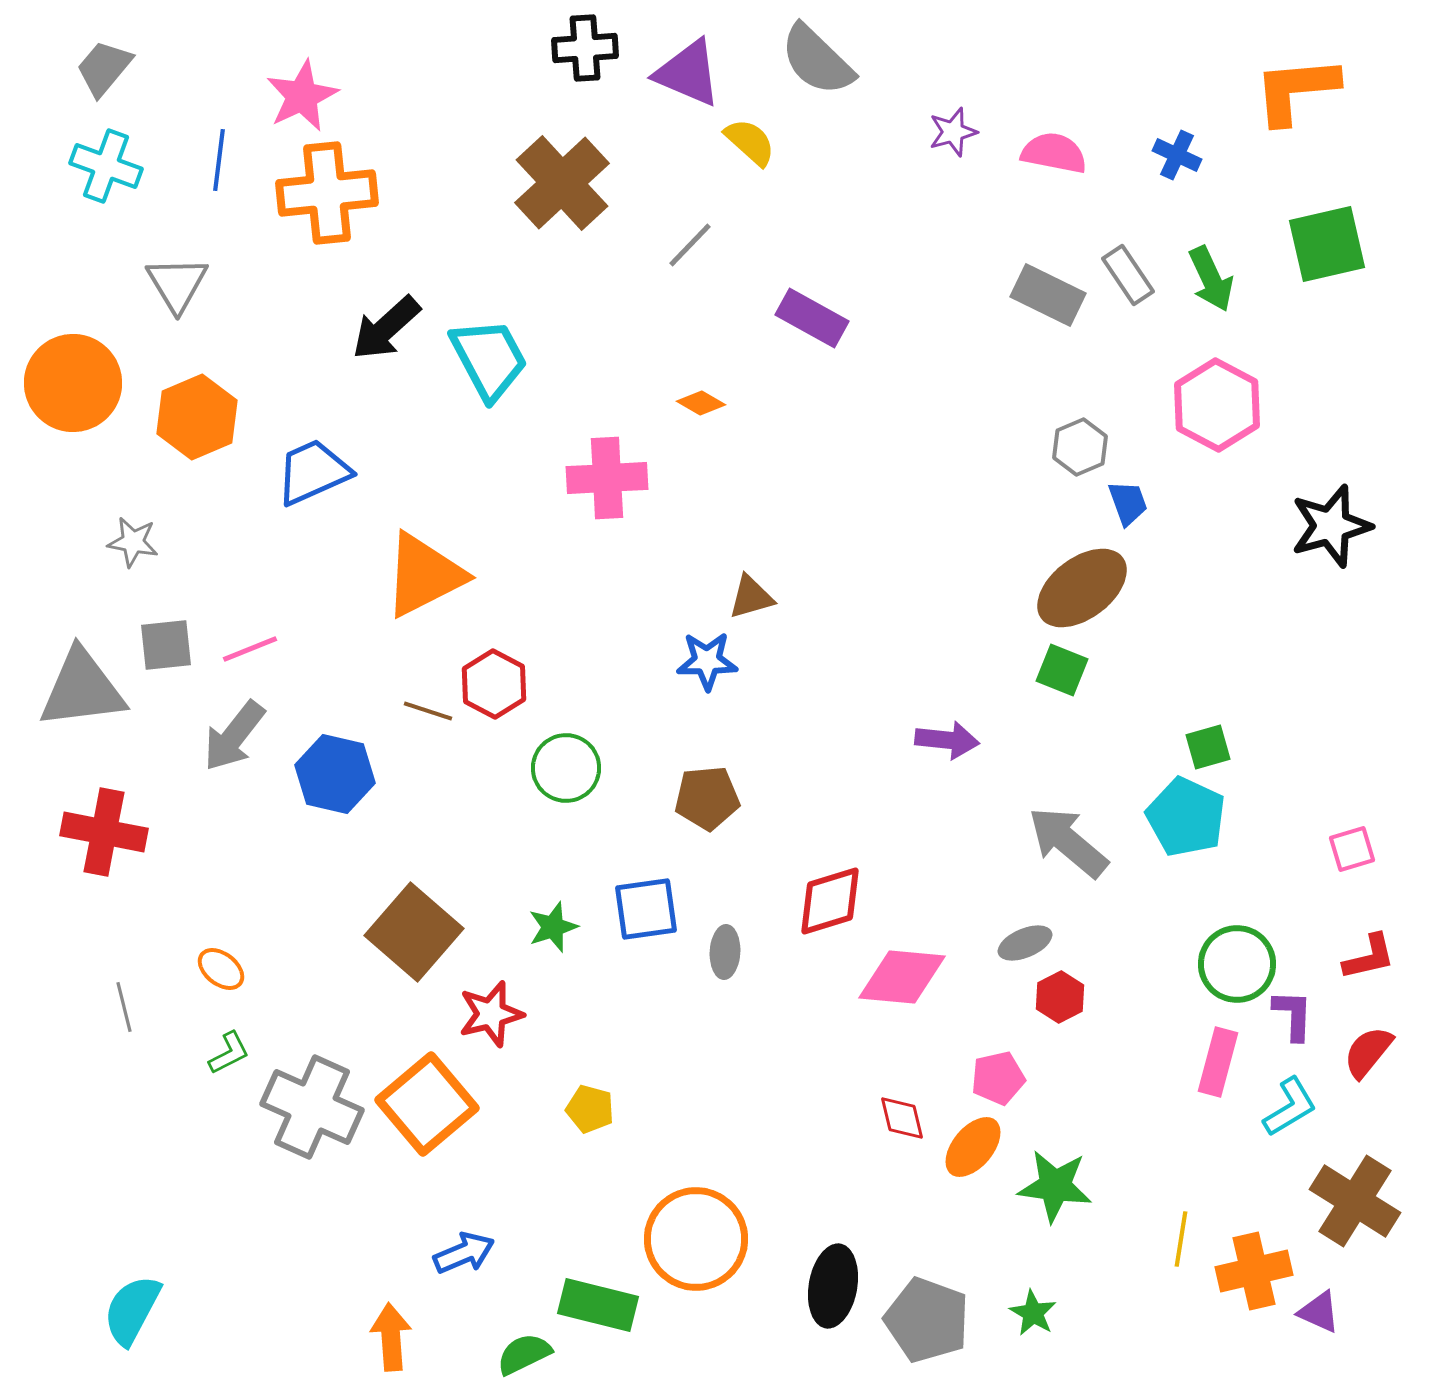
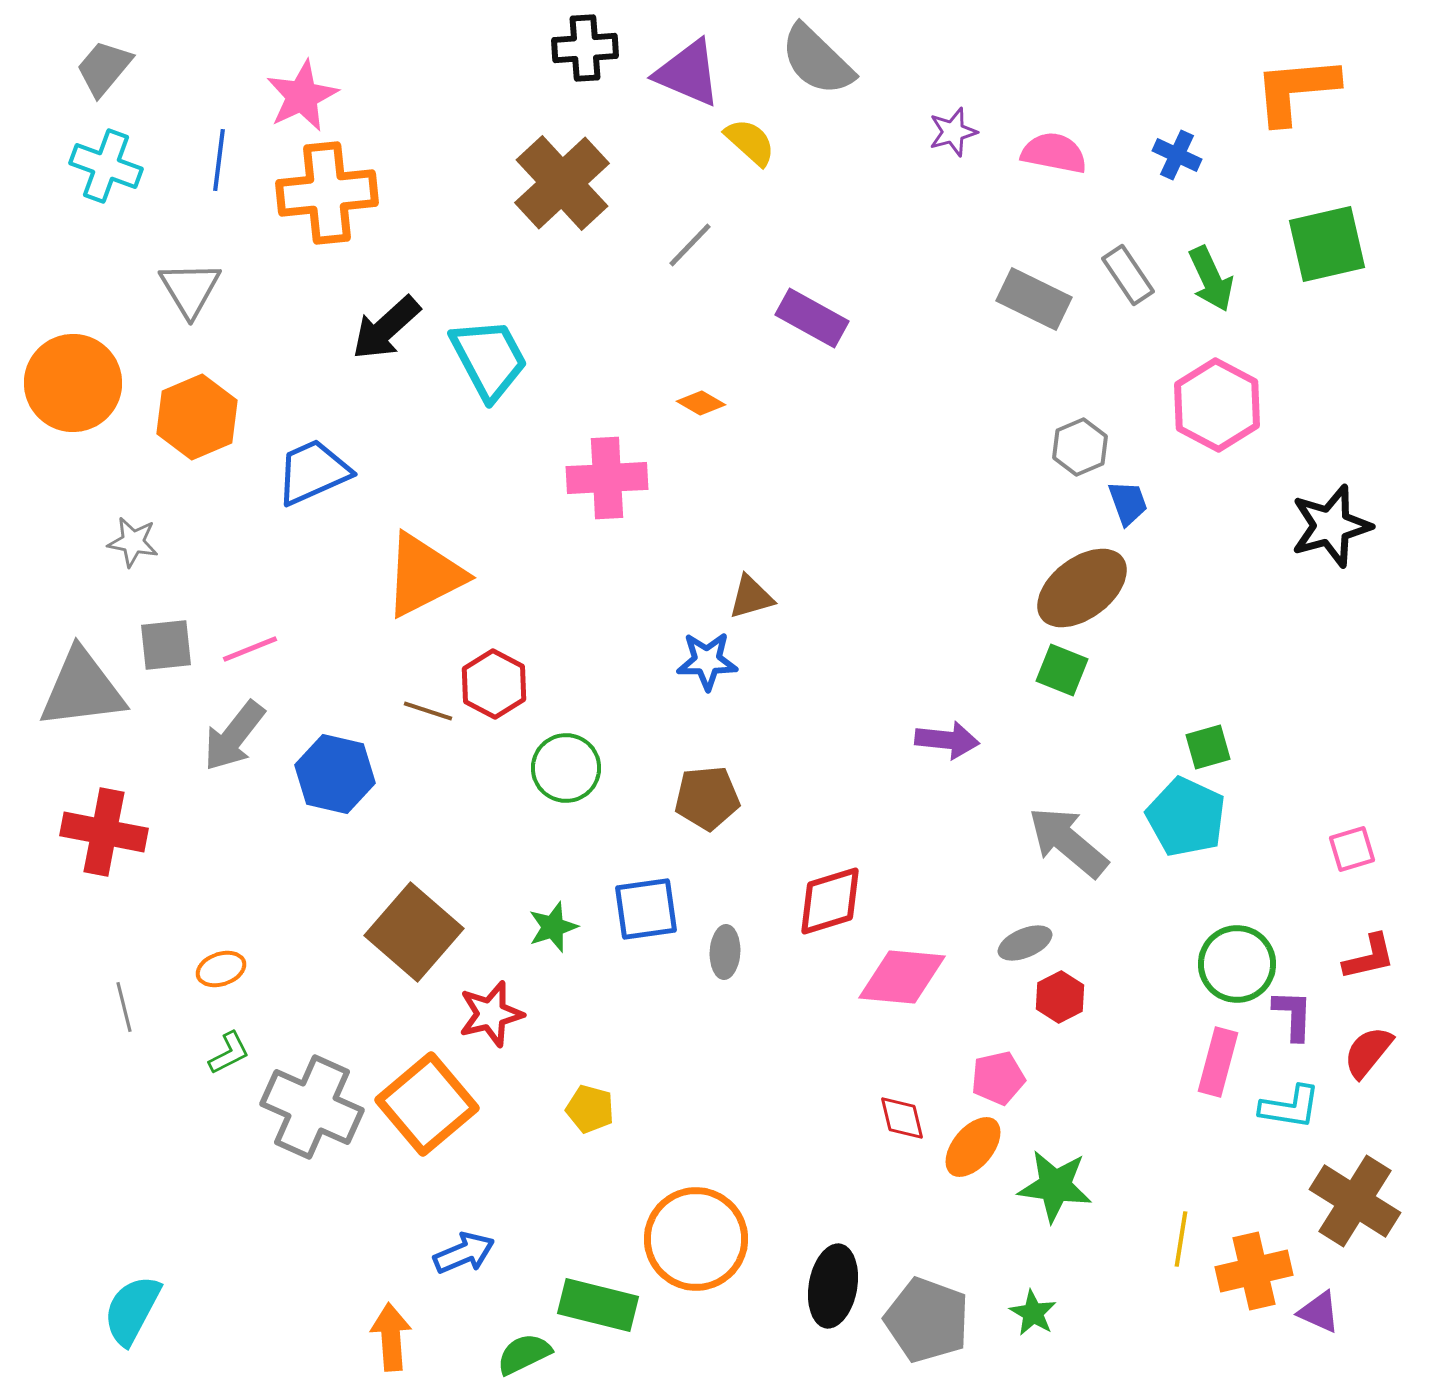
gray triangle at (177, 284): moved 13 px right, 5 px down
gray rectangle at (1048, 295): moved 14 px left, 4 px down
orange ellipse at (221, 969): rotated 57 degrees counterclockwise
cyan L-shape at (1290, 1107): rotated 40 degrees clockwise
